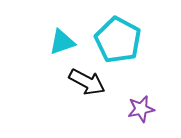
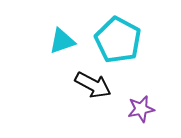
cyan triangle: moved 1 px up
black arrow: moved 6 px right, 3 px down
